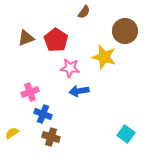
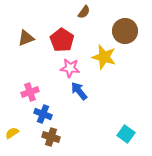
red pentagon: moved 6 px right
blue arrow: rotated 60 degrees clockwise
